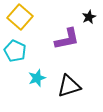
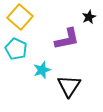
cyan pentagon: moved 1 px right, 2 px up
cyan star: moved 5 px right, 8 px up
black triangle: rotated 40 degrees counterclockwise
